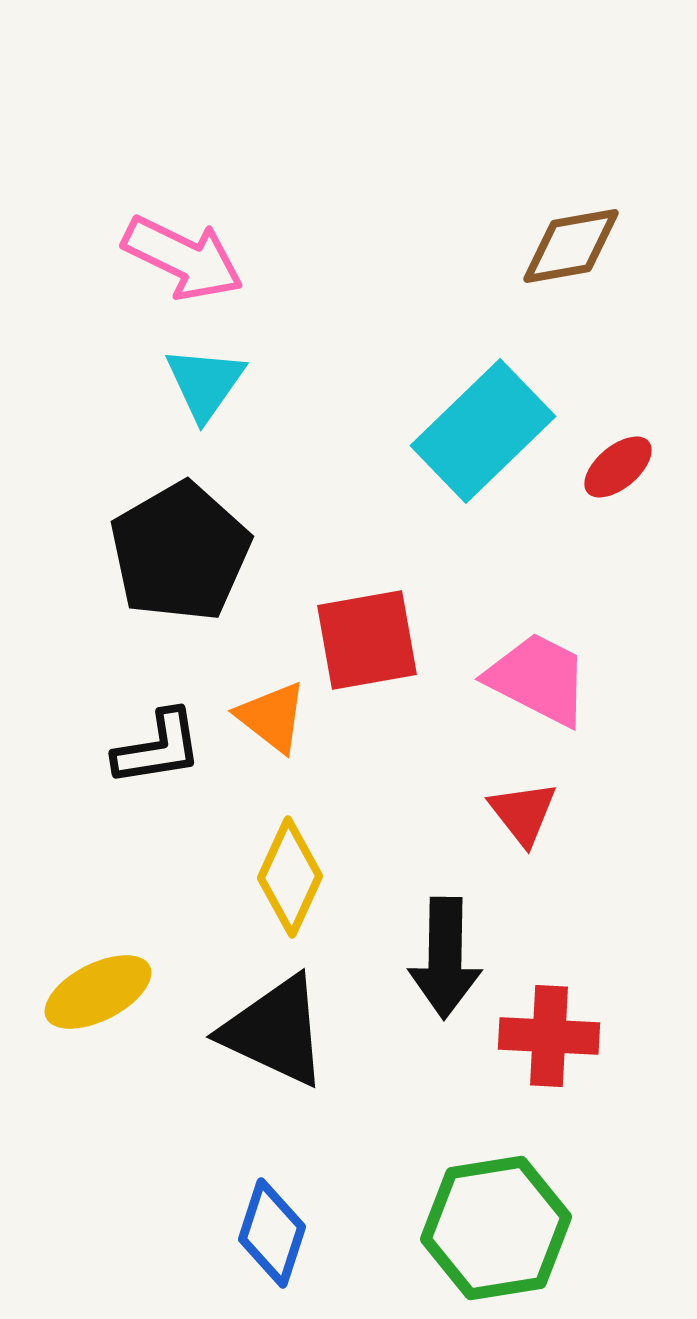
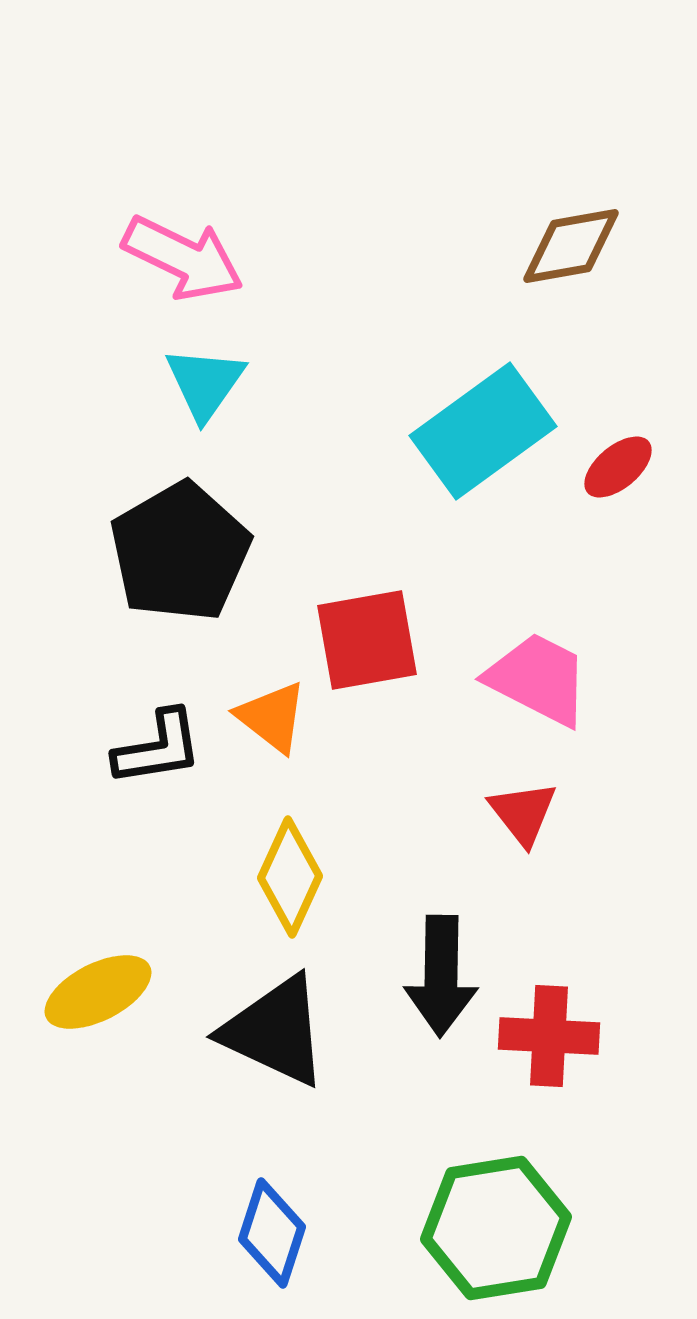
cyan rectangle: rotated 8 degrees clockwise
black arrow: moved 4 px left, 18 px down
